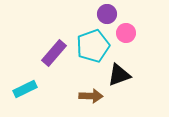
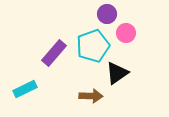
black triangle: moved 2 px left, 2 px up; rotated 15 degrees counterclockwise
